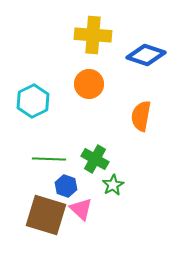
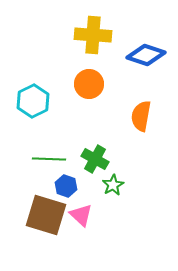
pink triangle: moved 6 px down
